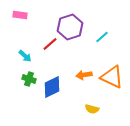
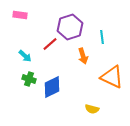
cyan line: rotated 56 degrees counterclockwise
orange arrow: moved 1 px left, 19 px up; rotated 98 degrees counterclockwise
